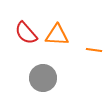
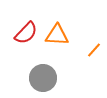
red semicircle: rotated 95 degrees counterclockwise
orange line: rotated 56 degrees counterclockwise
